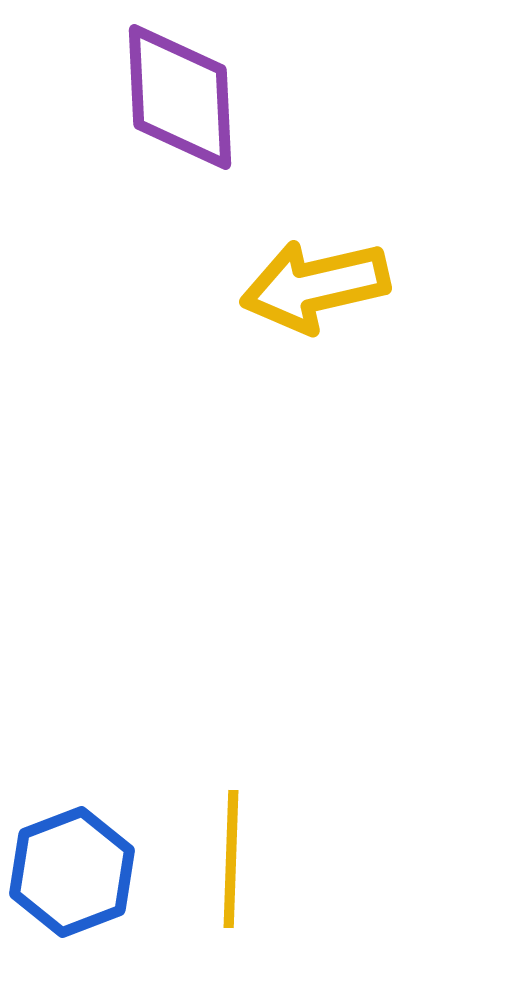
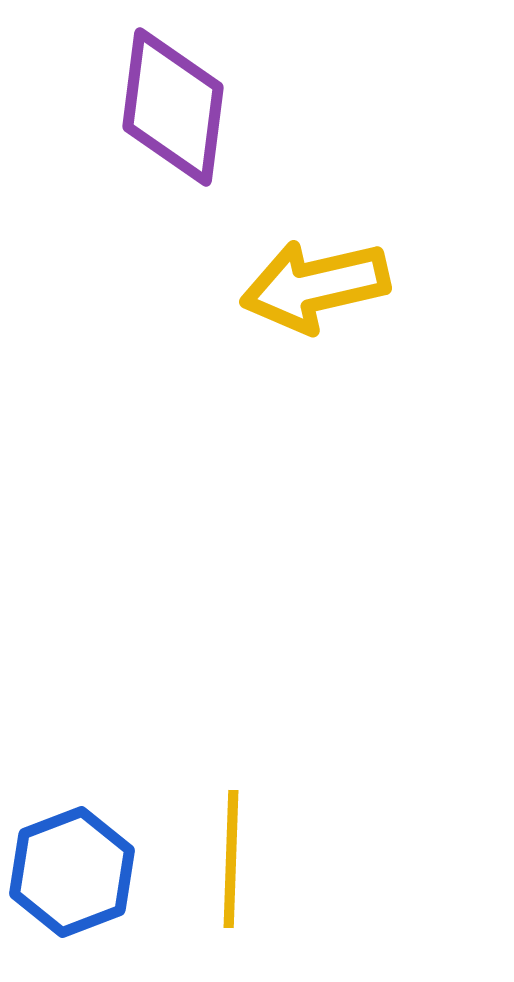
purple diamond: moved 7 px left, 10 px down; rotated 10 degrees clockwise
